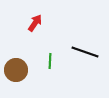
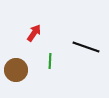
red arrow: moved 1 px left, 10 px down
black line: moved 1 px right, 5 px up
